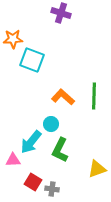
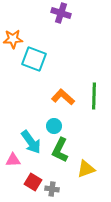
cyan square: moved 2 px right, 1 px up
cyan circle: moved 3 px right, 2 px down
cyan arrow: rotated 75 degrees counterclockwise
yellow triangle: moved 11 px left
